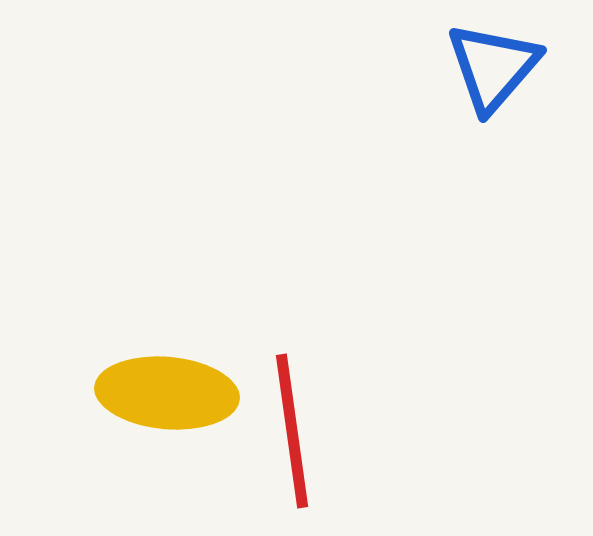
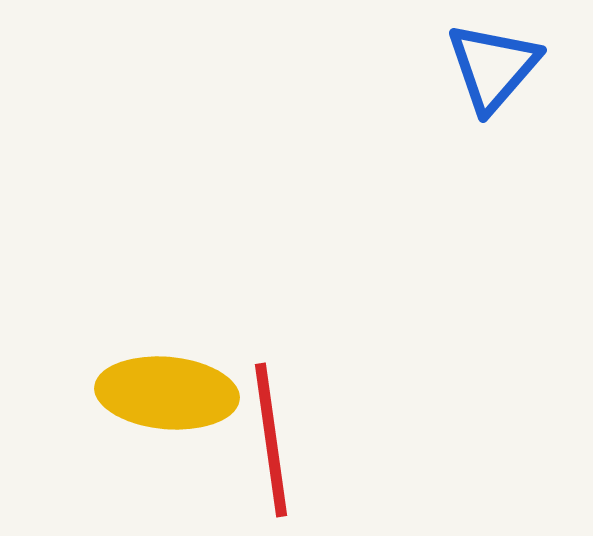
red line: moved 21 px left, 9 px down
